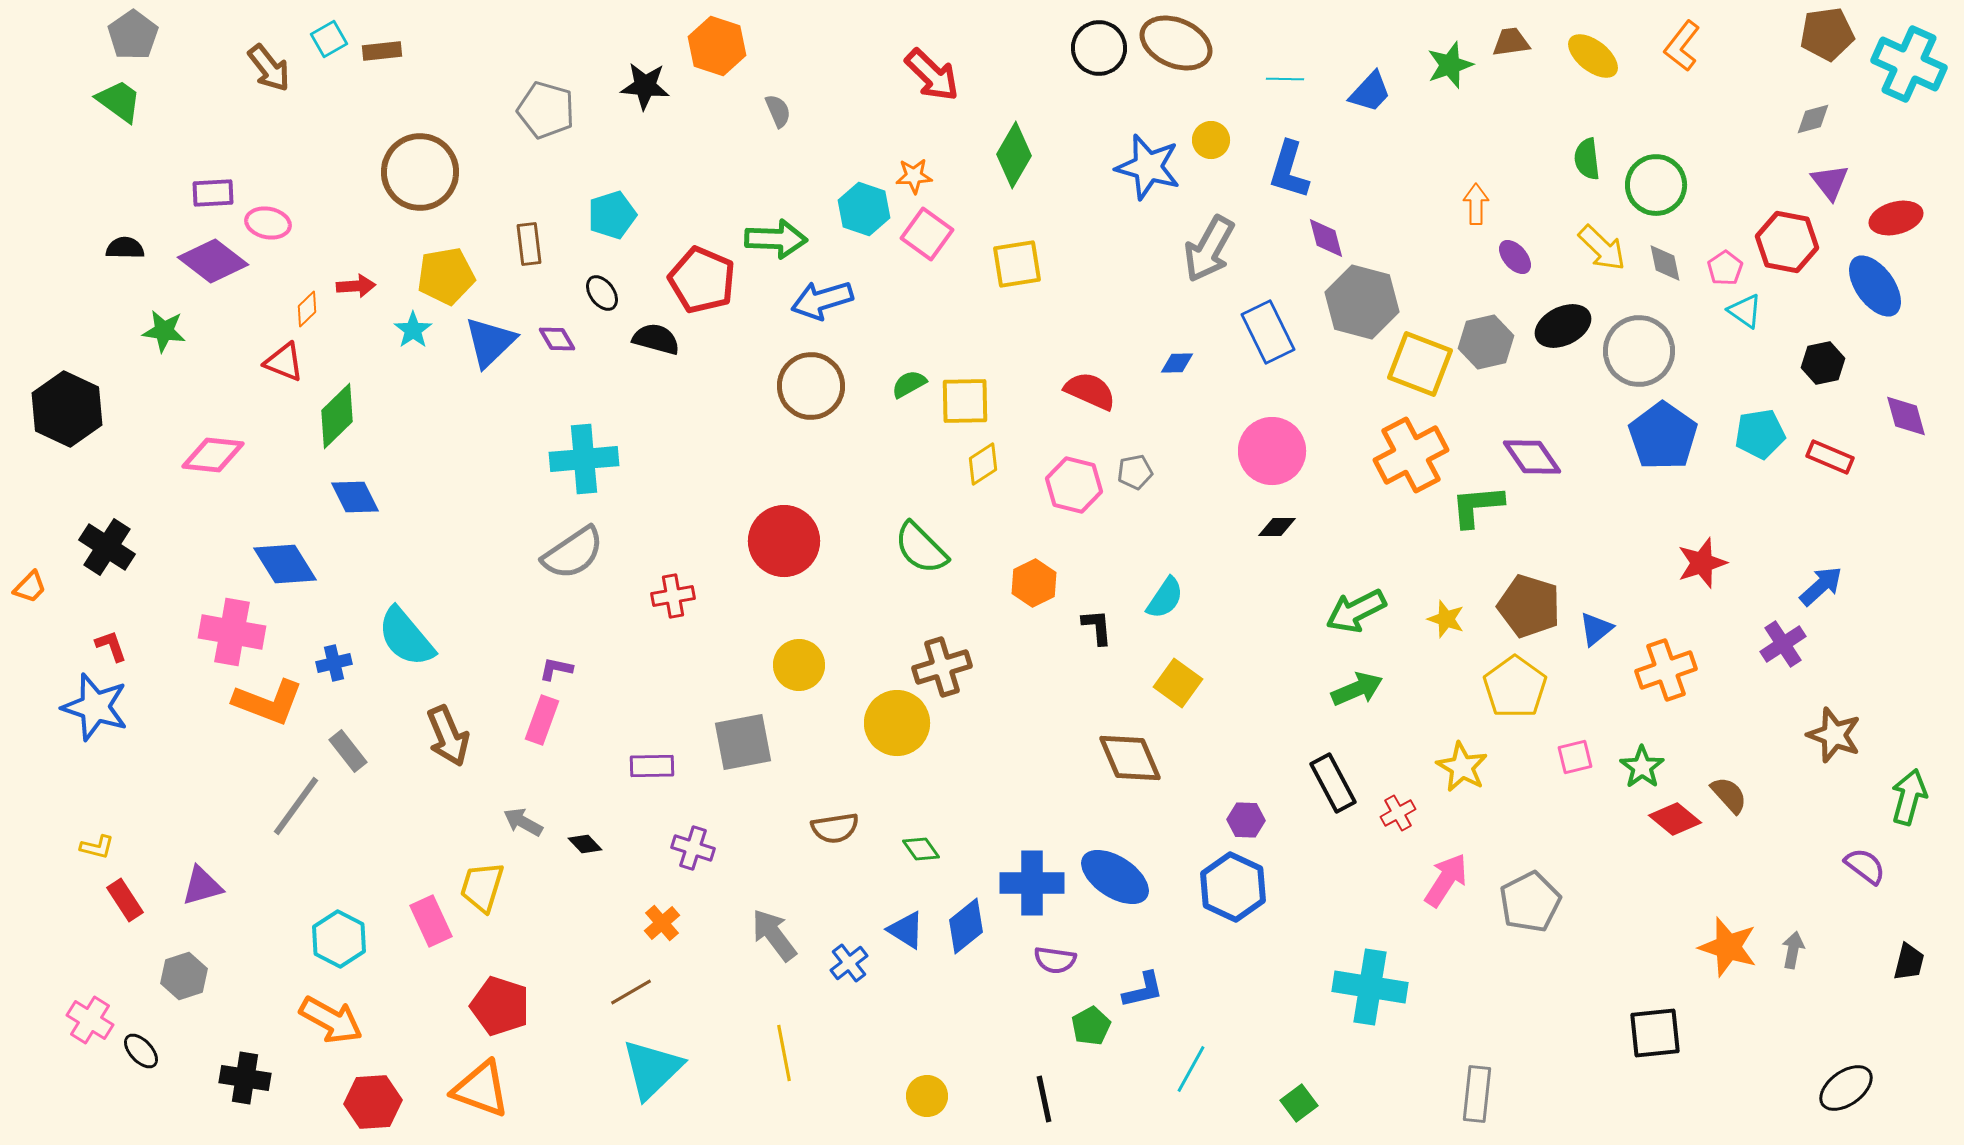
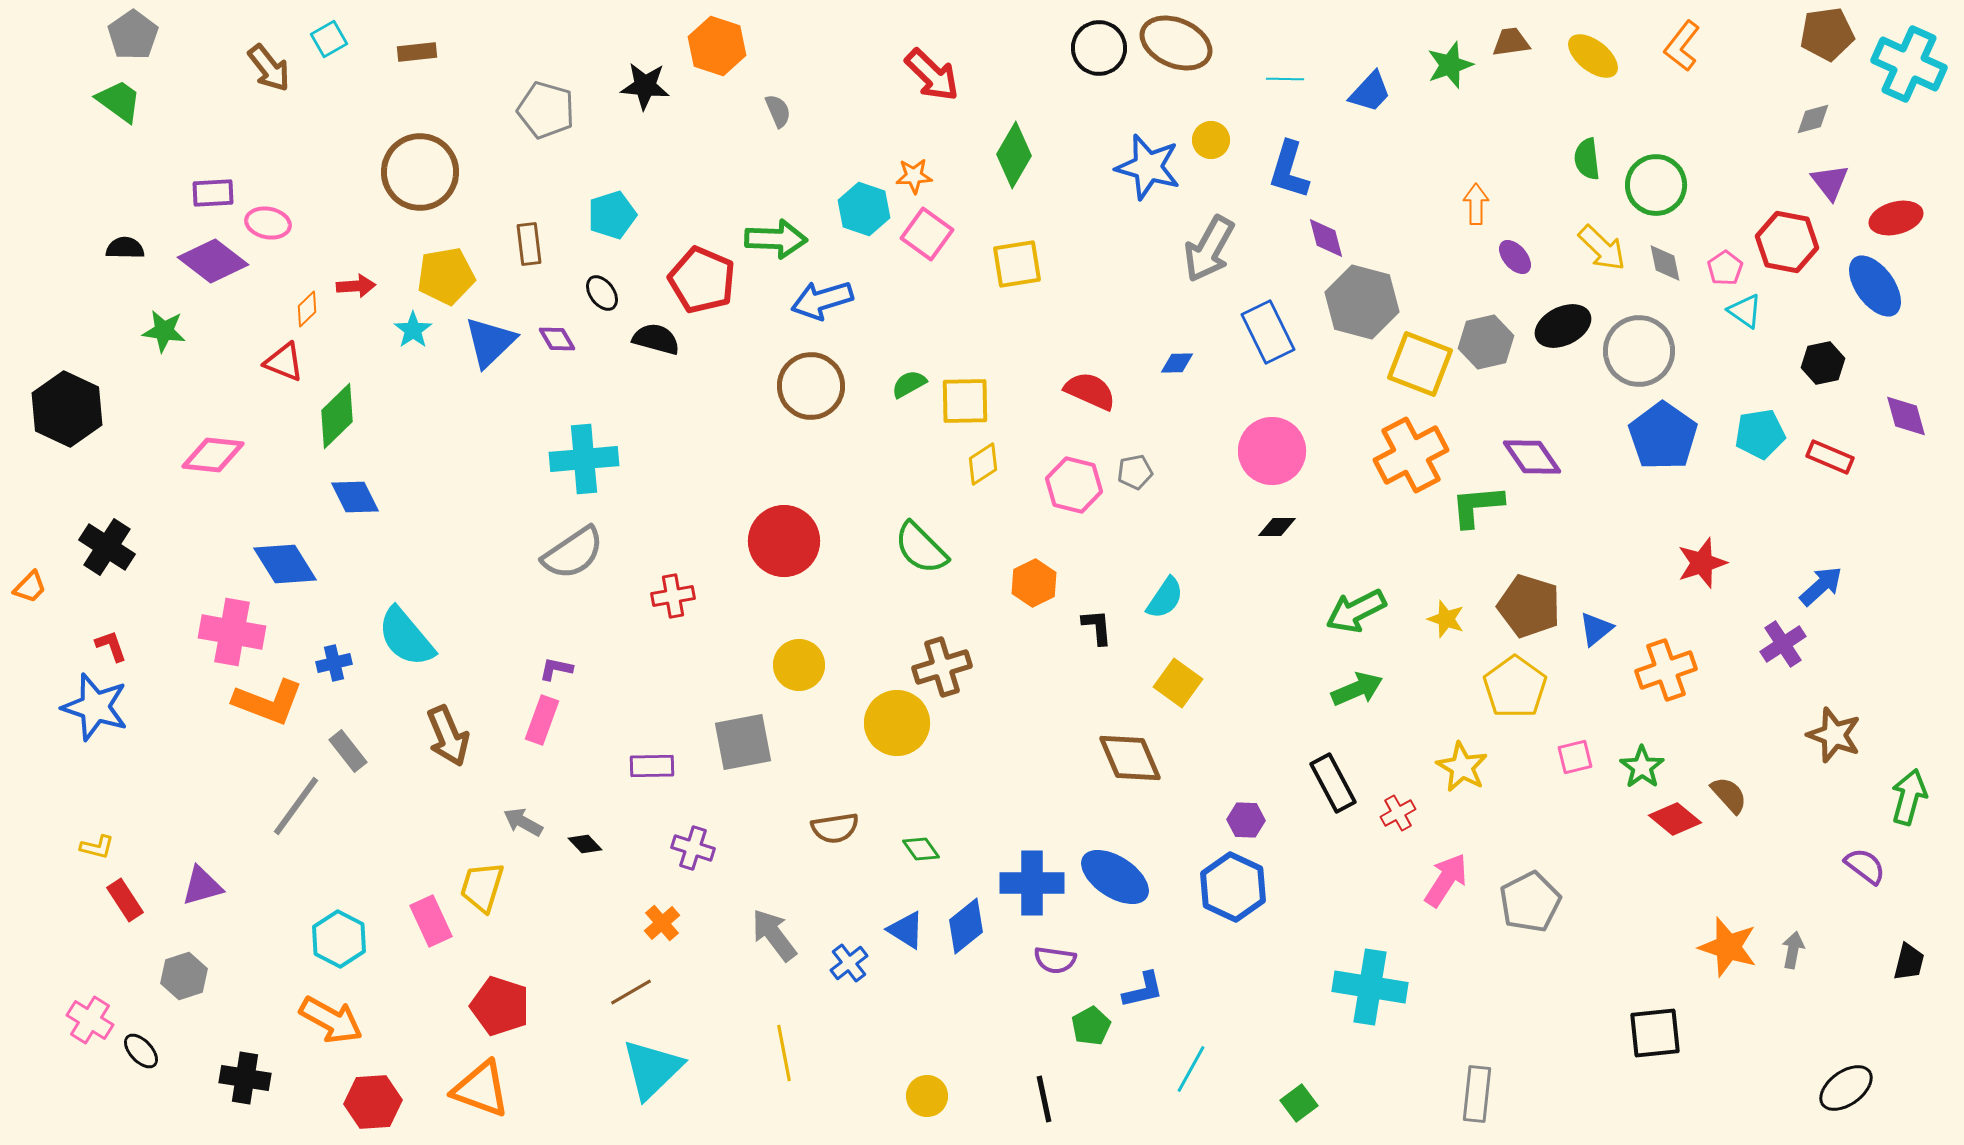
brown rectangle at (382, 51): moved 35 px right, 1 px down
